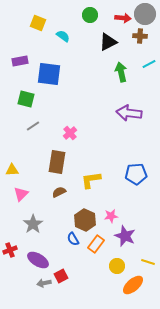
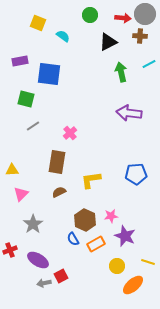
orange rectangle: rotated 24 degrees clockwise
